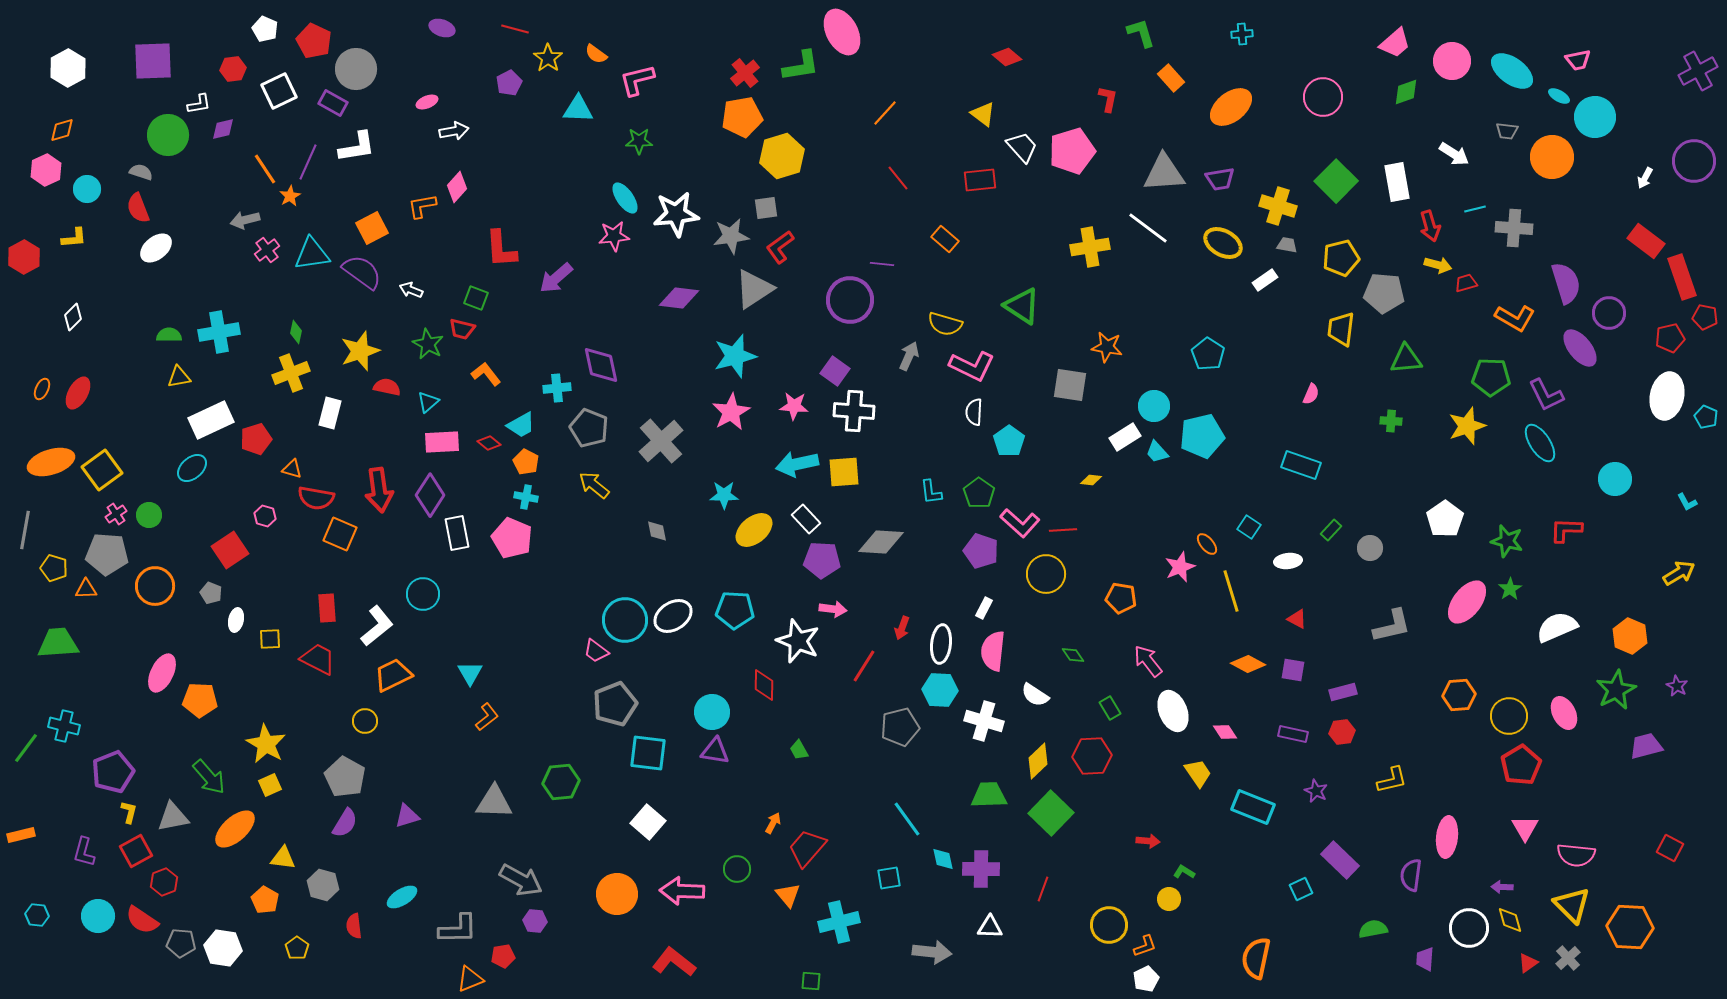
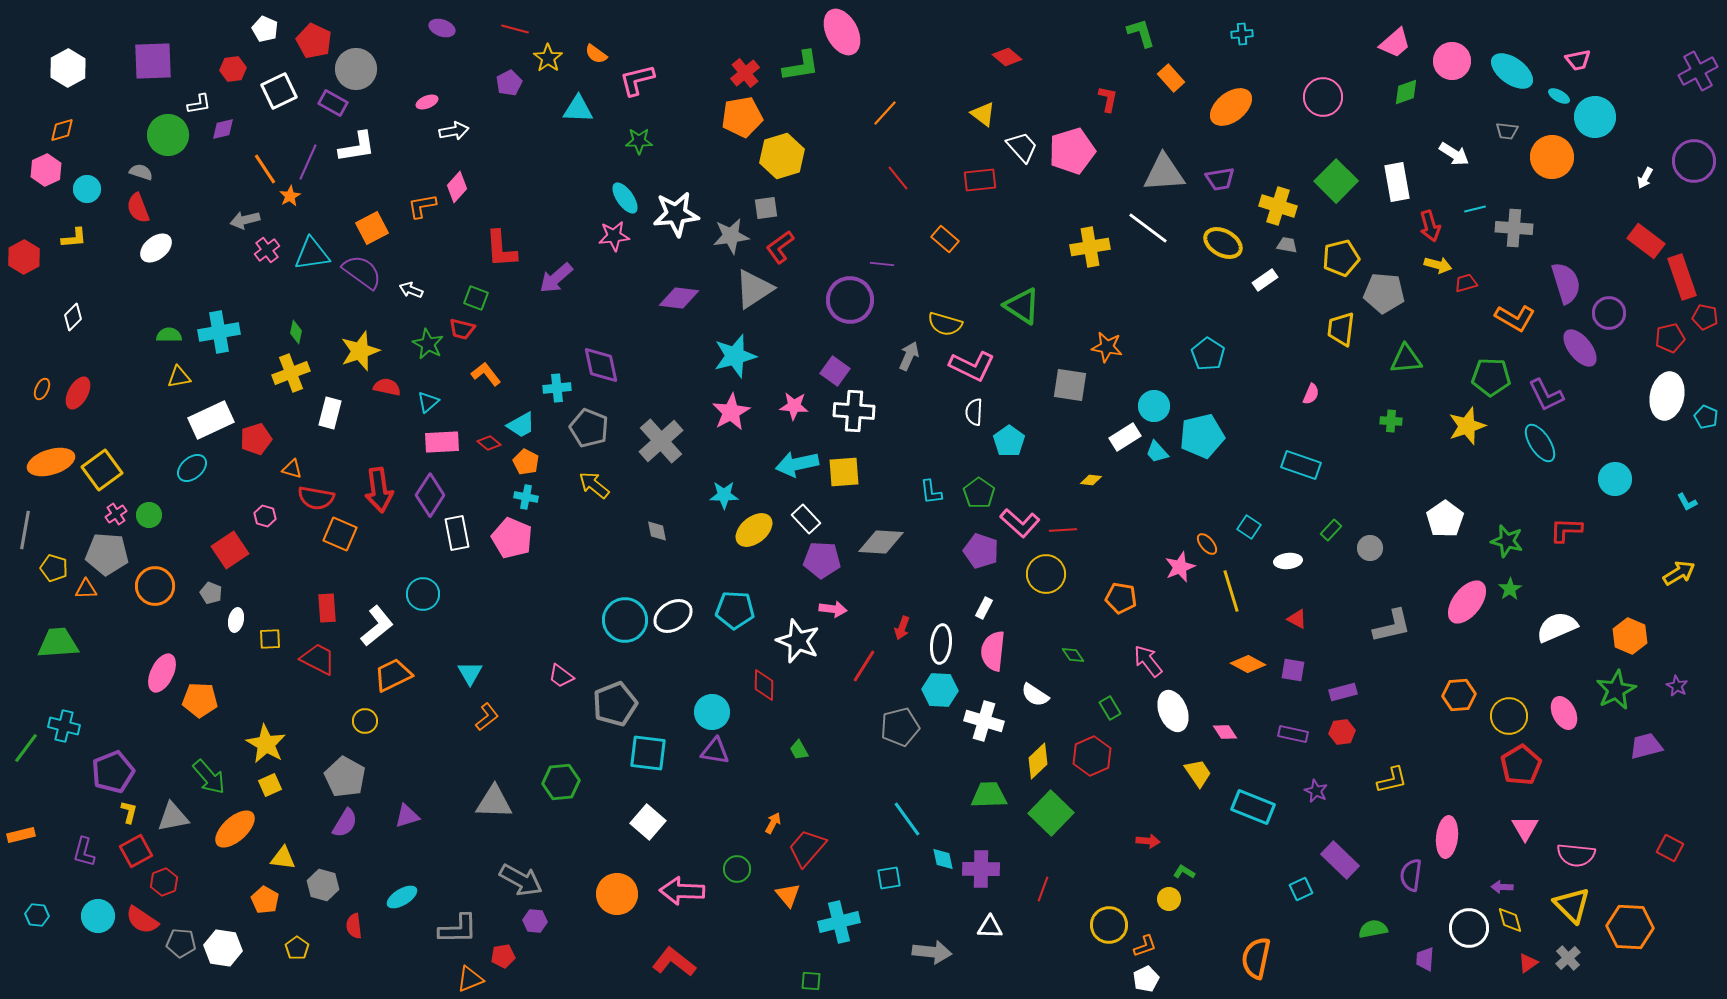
pink trapezoid at (596, 651): moved 35 px left, 25 px down
red hexagon at (1092, 756): rotated 21 degrees counterclockwise
